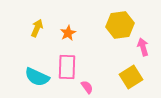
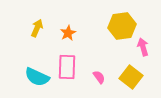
yellow hexagon: moved 2 px right, 1 px down
yellow square: rotated 20 degrees counterclockwise
pink semicircle: moved 12 px right, 10 px up
